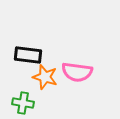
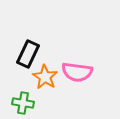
black rectangle: moved 1 px up; rotated 72 degrees counterclockwise
orange star: rotated 15 degrees clockwise
